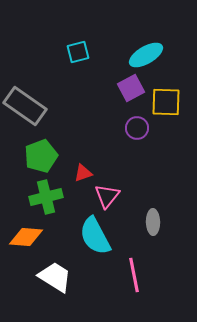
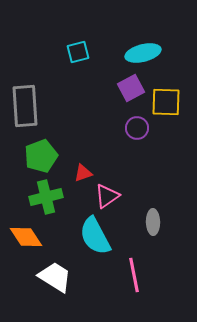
cyan ellipse: moved 3 px left, 2 px up; rotated 16 degrees clockwise
gray rectangle: rotated 51 degrees clockwise
pink triangle: rotated 16 degrees clockwise
orange diamond: rotated 52 degrees clockwise
